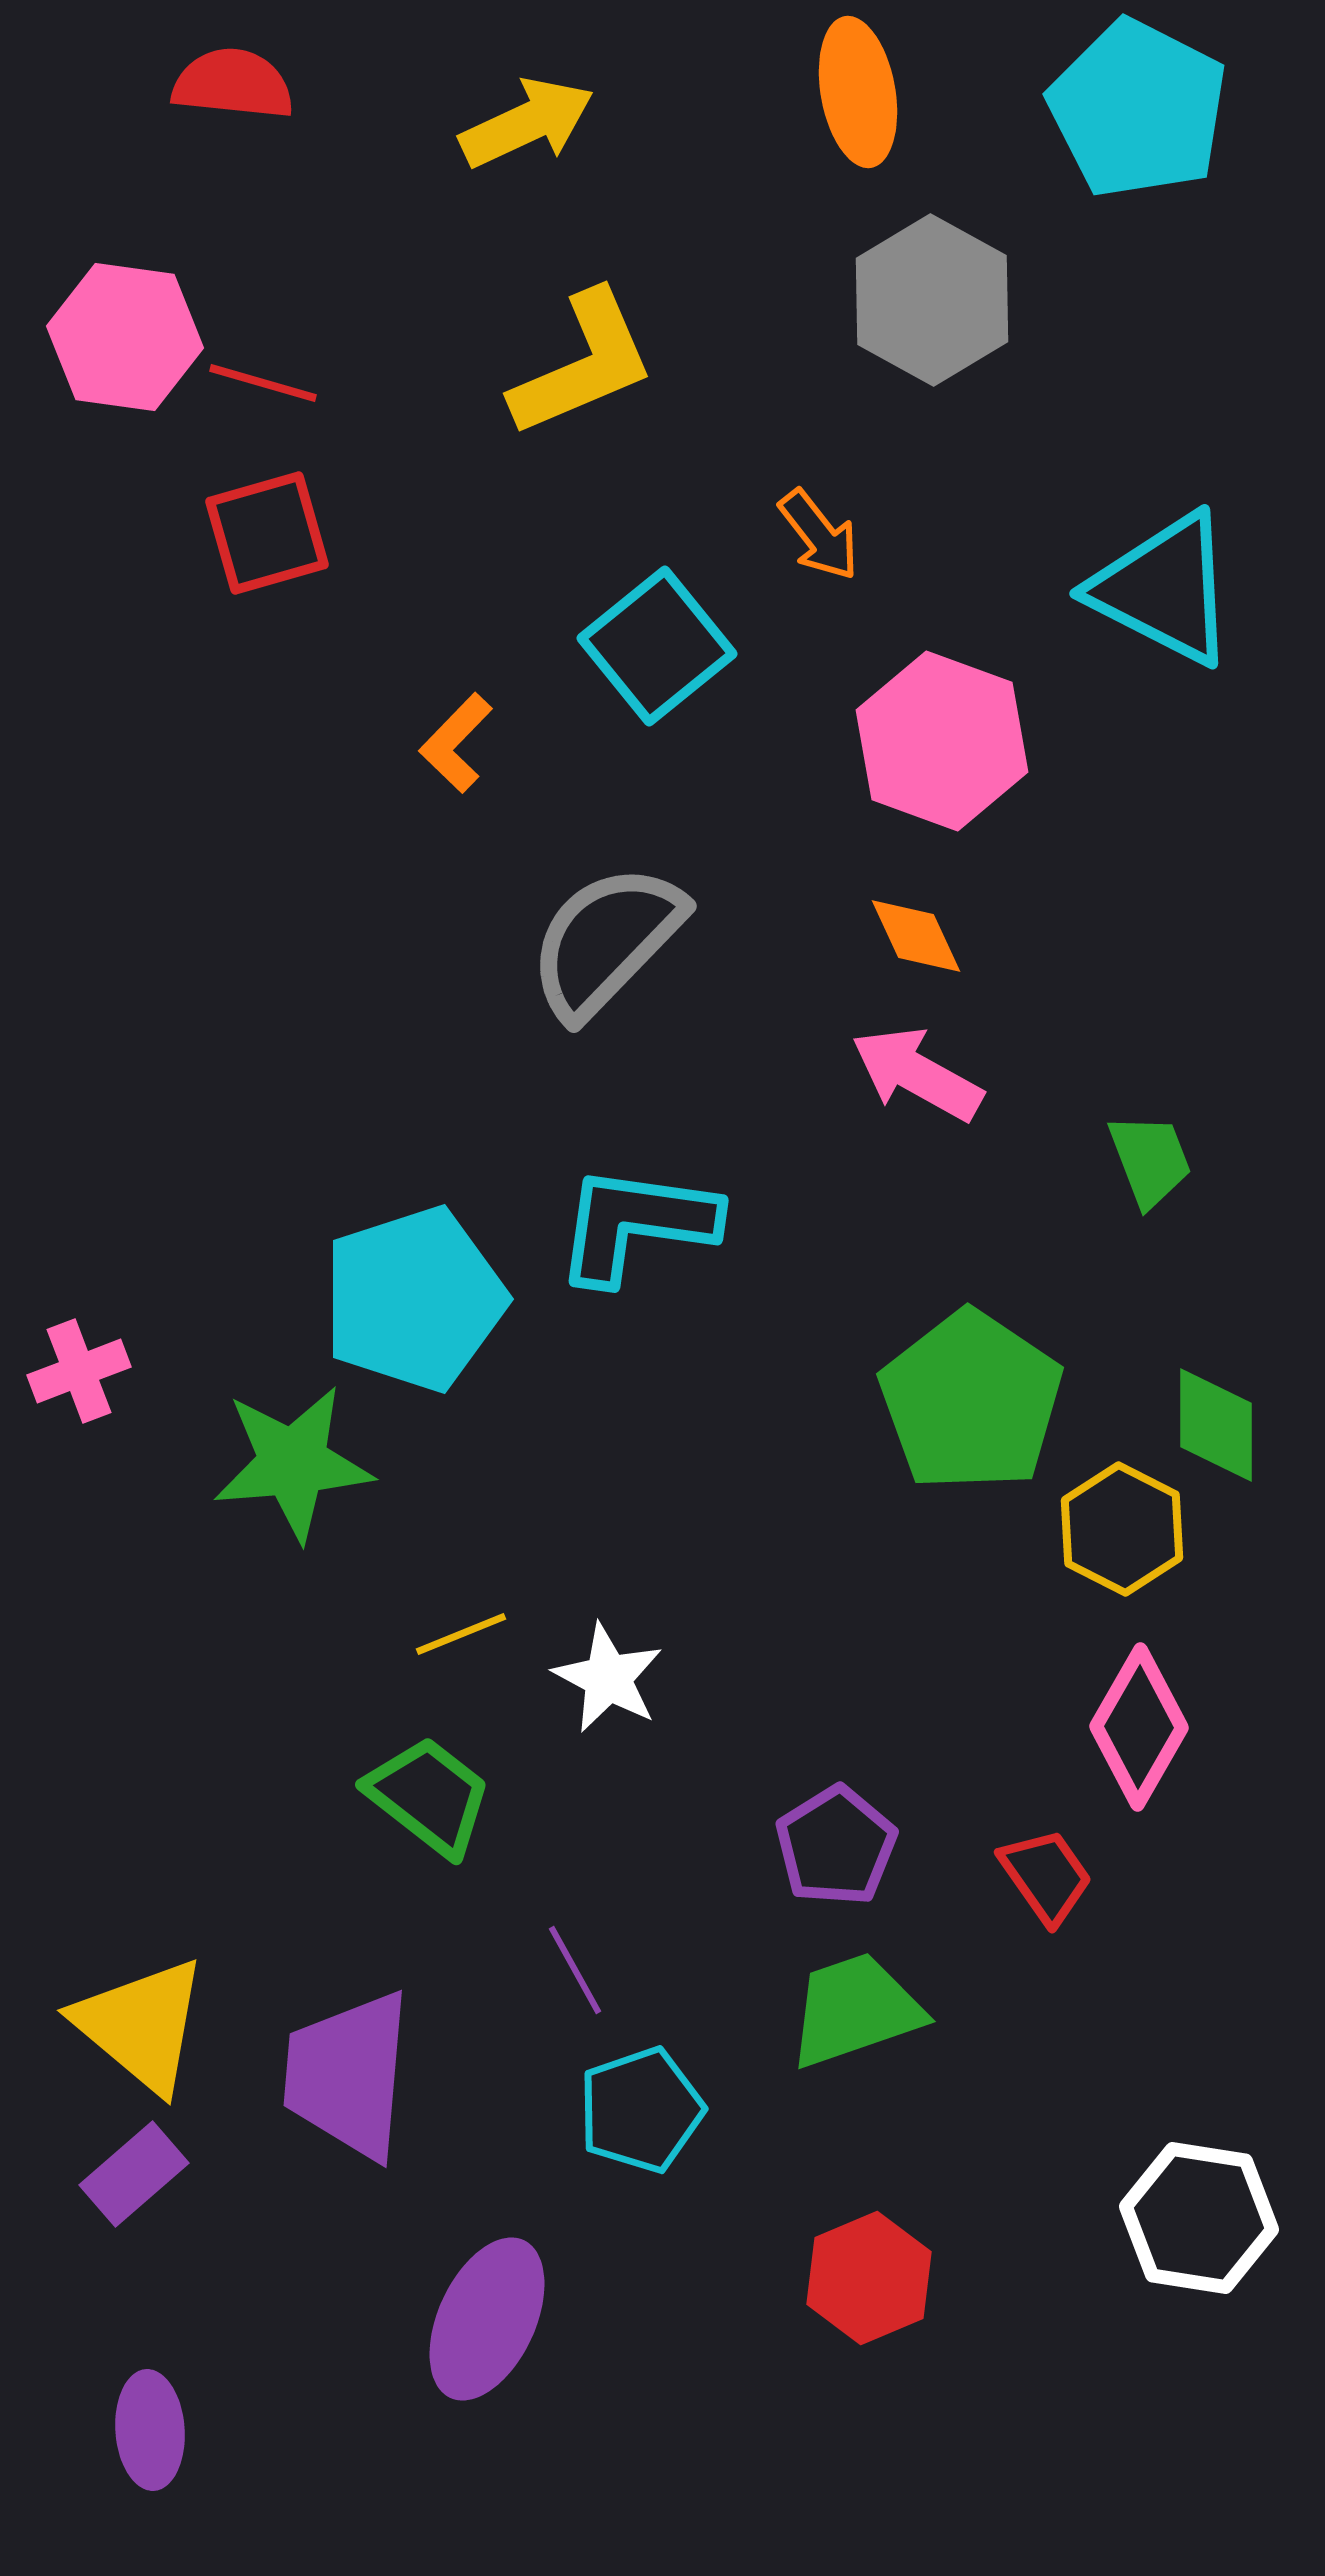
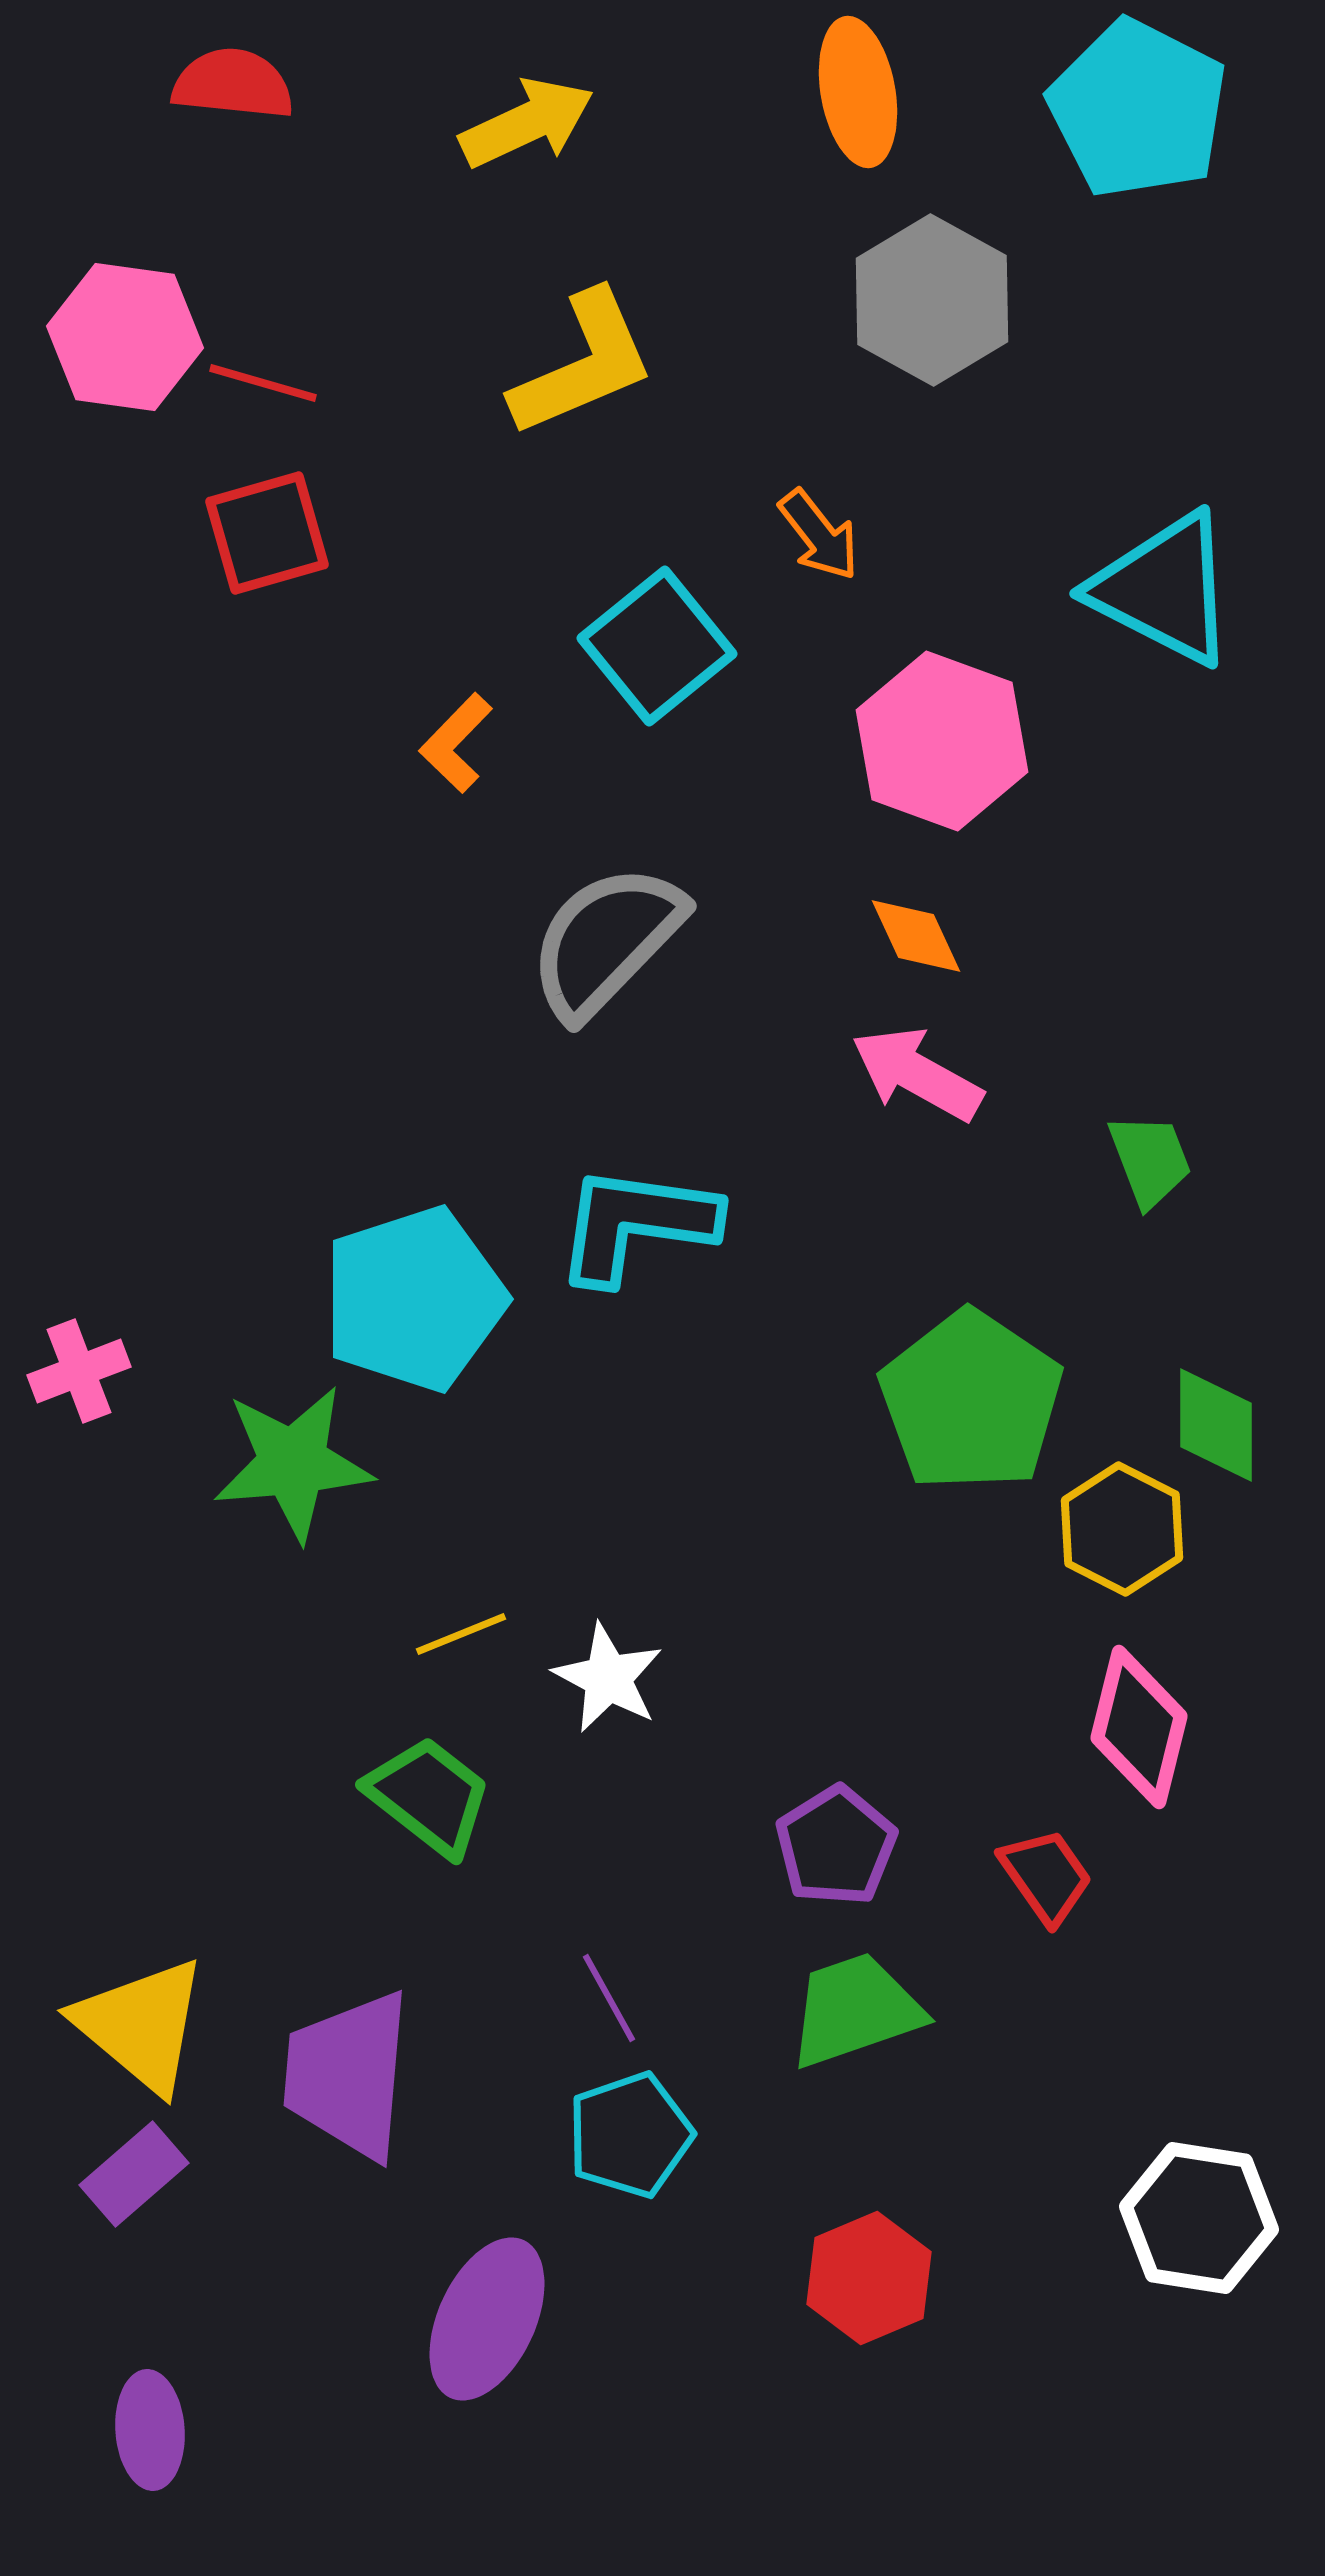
pink diamond at (1139, 1727): rotated 16 degrees counterclockwise
purple line at (575, 1970): moved 34 px right, 28 px down
cyan pentagon at (641, 2110): moved 11 px left, 25 px down
